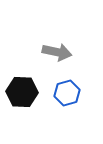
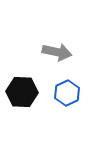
blue hexagon: rotated 10 degrees counterclockwise
